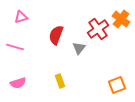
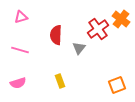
red semicircle: rotated 18 degrees counterclockwise
pink line: moved 5 px right, 3 px down
